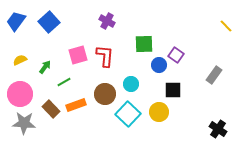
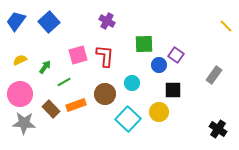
cyan circle: moved 1 px right, 1 px up
cyan square: moved 5 px down
